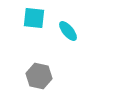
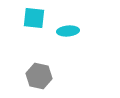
cyan ellipse: rotated 55 degrees counterclockwise
